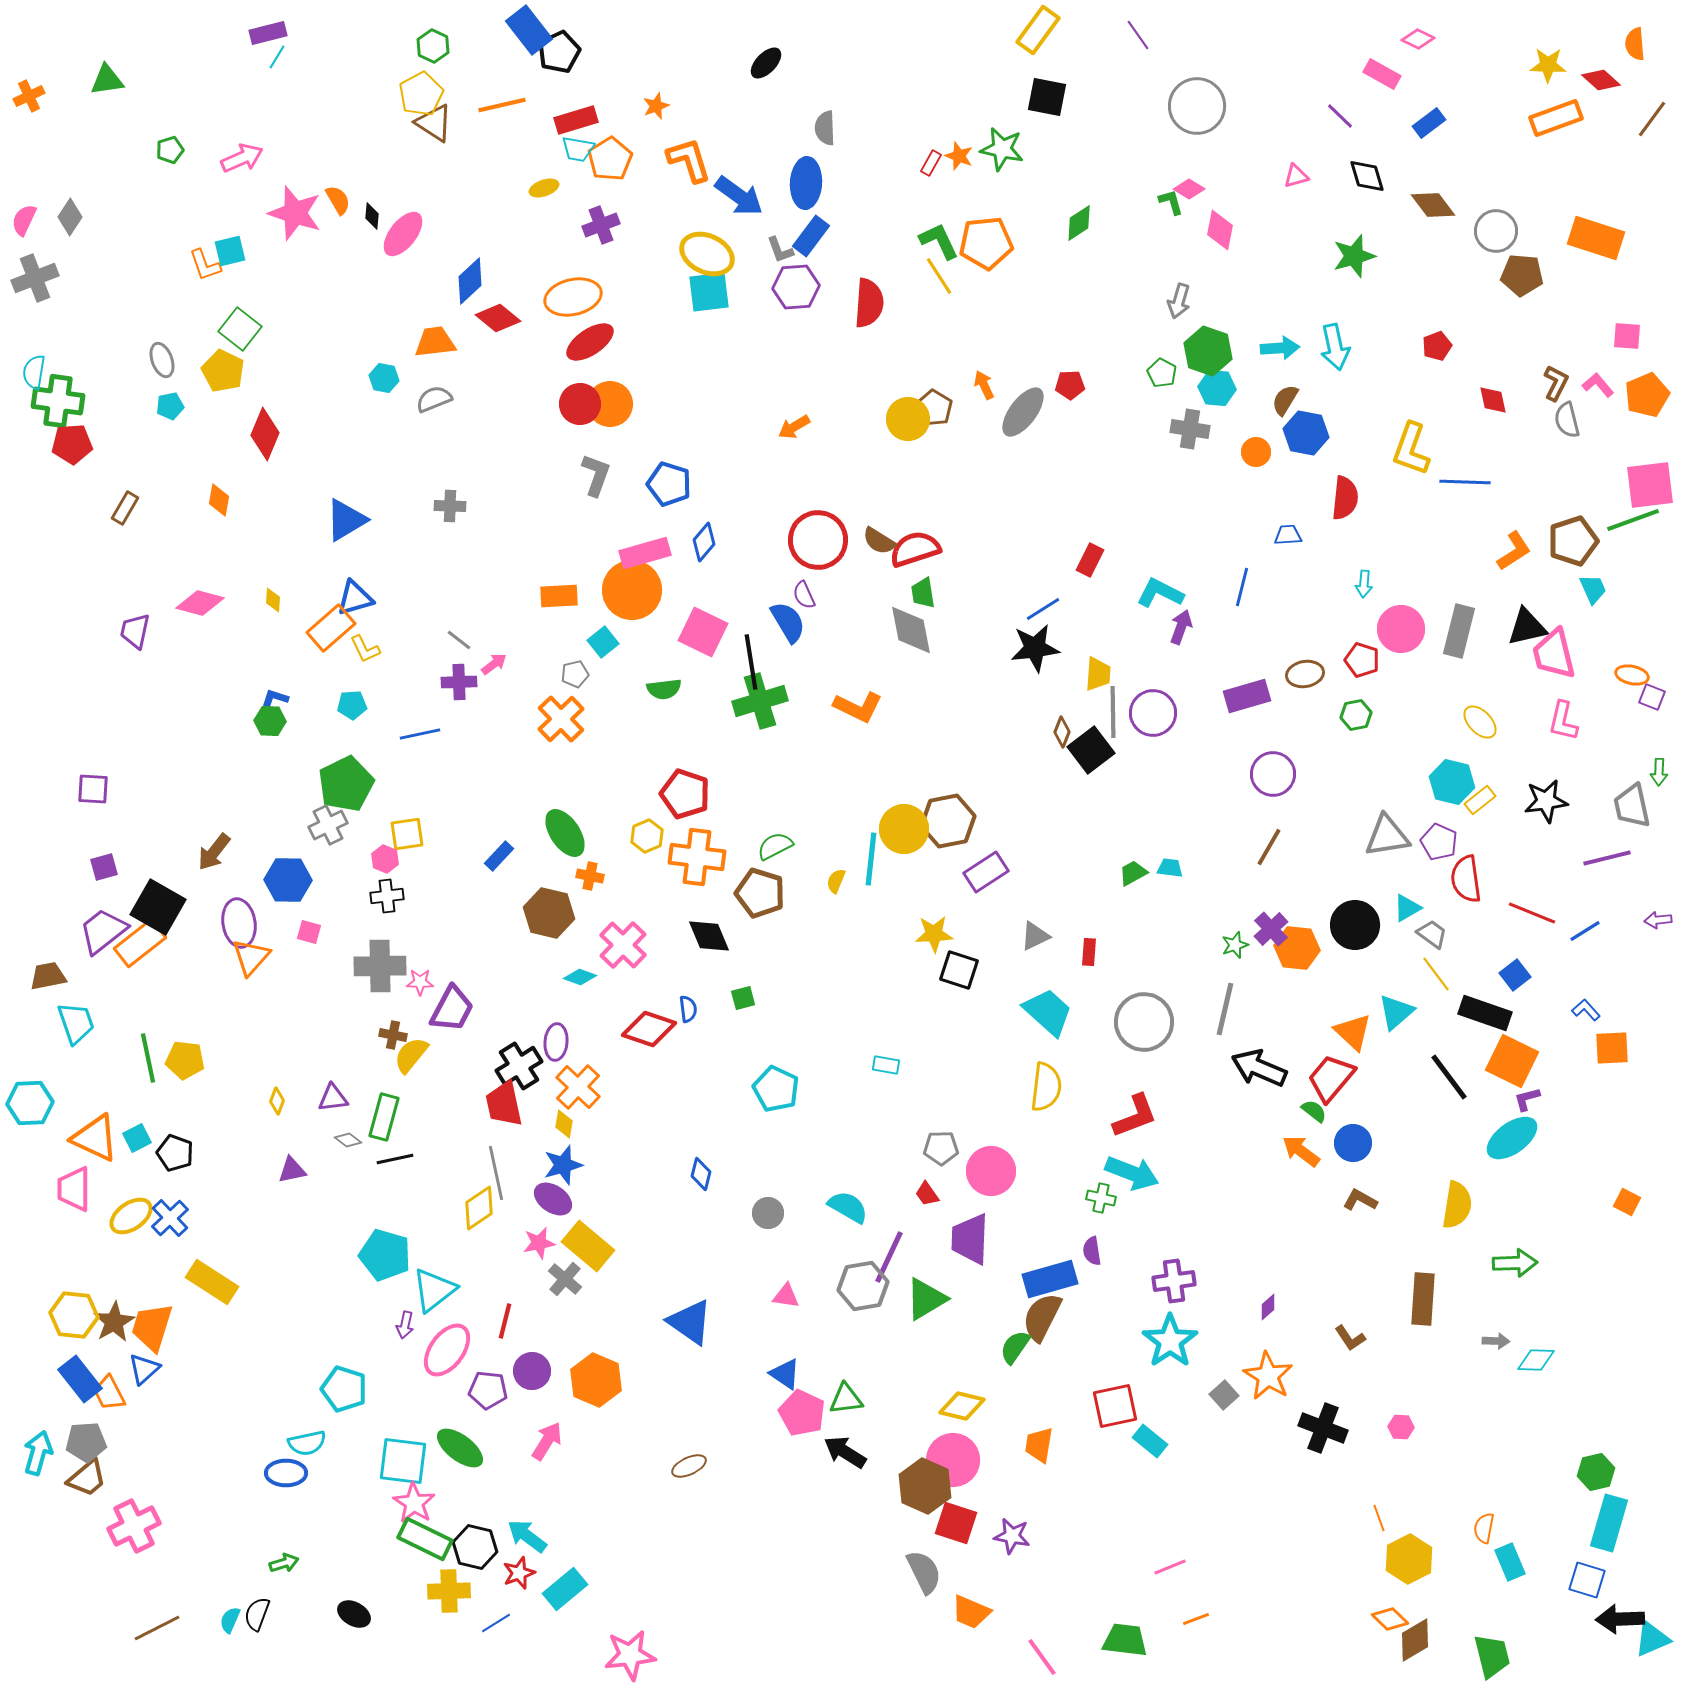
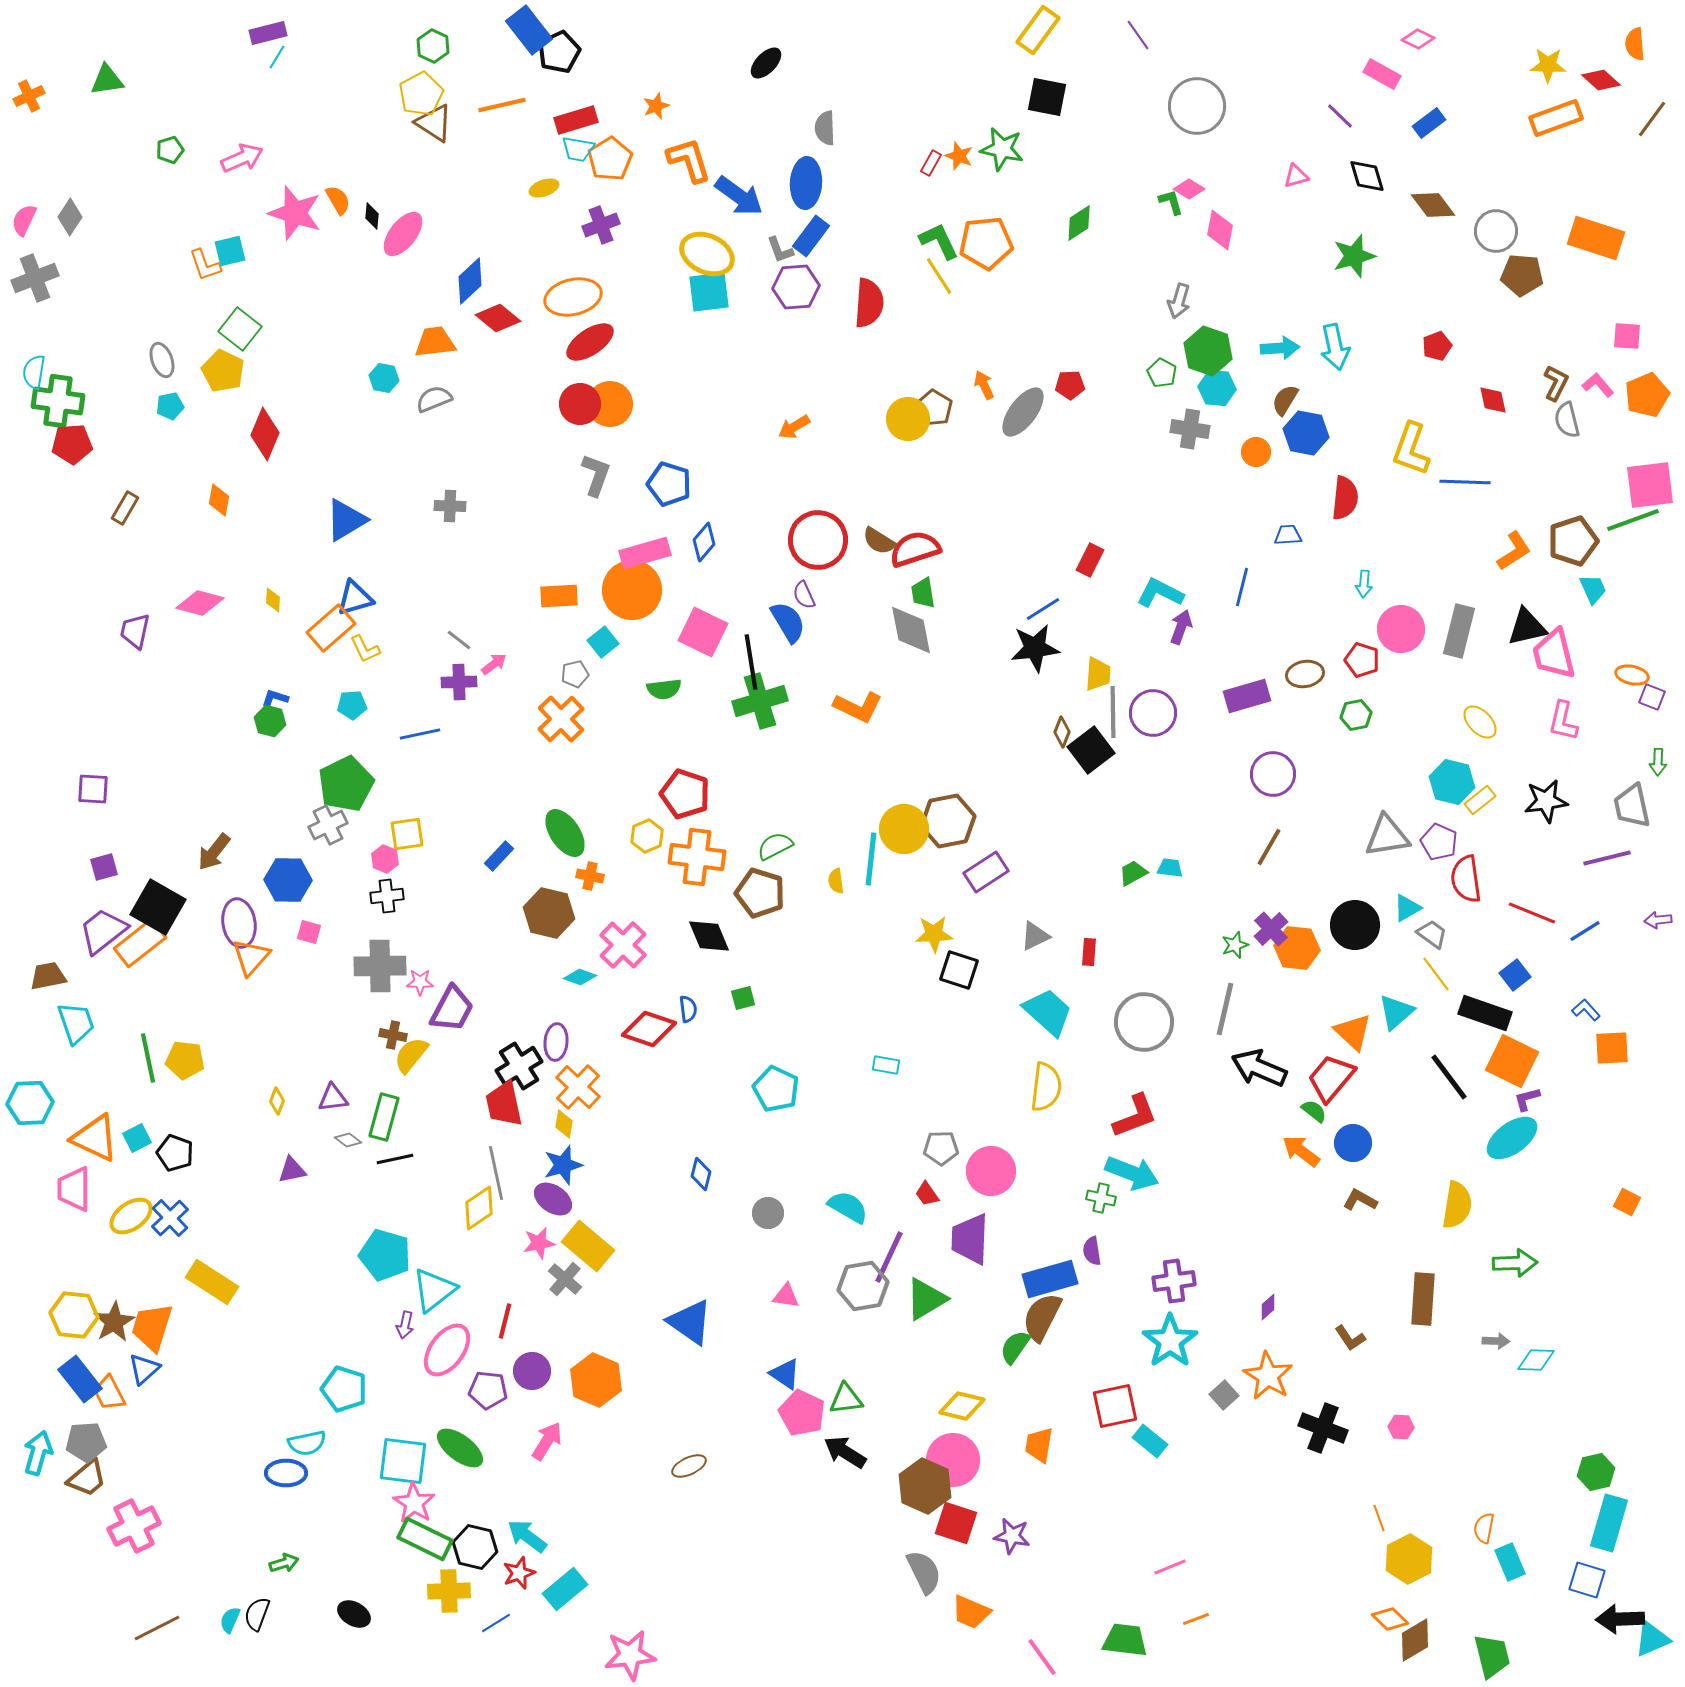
green hexagon at (270, 721): rotated 12 degrees clockwise
green arrow at (1659, 772): moved 1 px left, 10 px up
yellow semicircle at (836, 881): rotated 30 degrees counterclockwise
